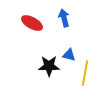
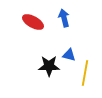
red ellipse: moved 1 px right, 1 px up
